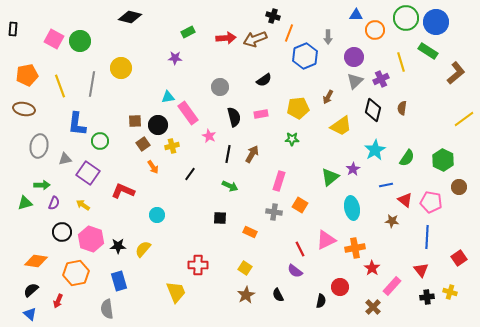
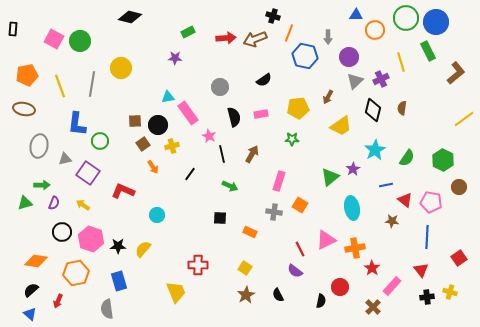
green rectangle at (428, 51): rotated 30 degrees clockwise
blue hexagon at (305, 56): rotated 25 degrees counterclockwise
purple circle at (354, 57): moved 5 px left
black line at (228, 154): moved 6 px left; rotated 24 degrees counterclockwise
